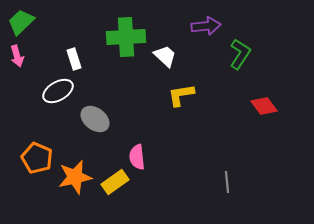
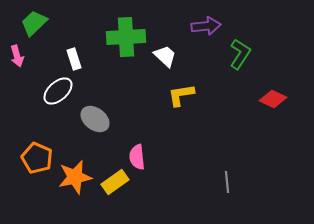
green trapezoid: moved 13 px right, 1 px down
white ellipse: rotated 12 degrees counterclockwise
red diamond: moved 9 px right, 7 px up; rotated 28 degrees counterclockwise
